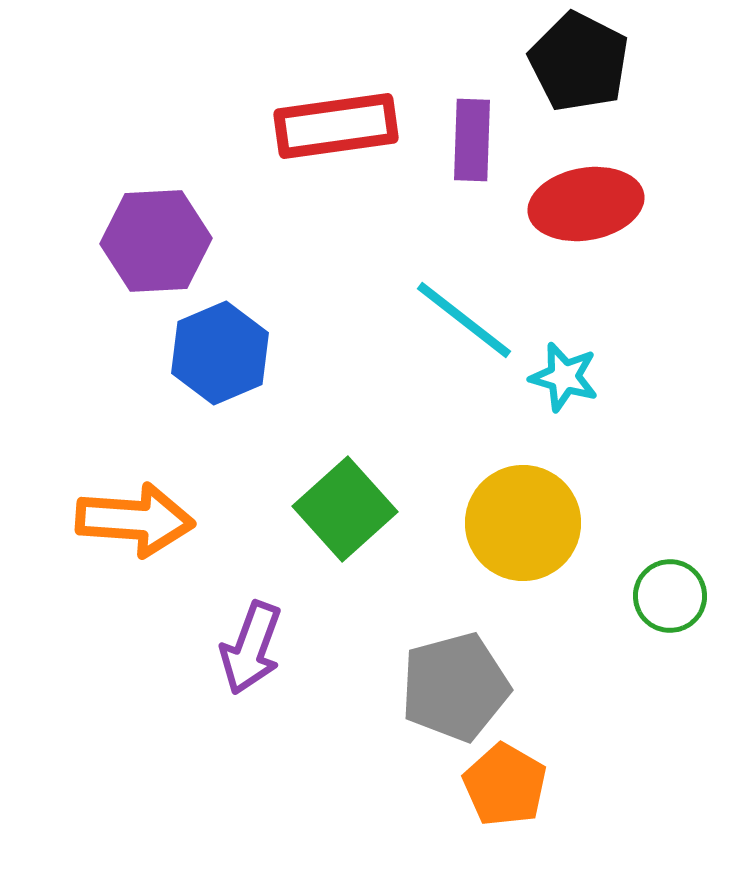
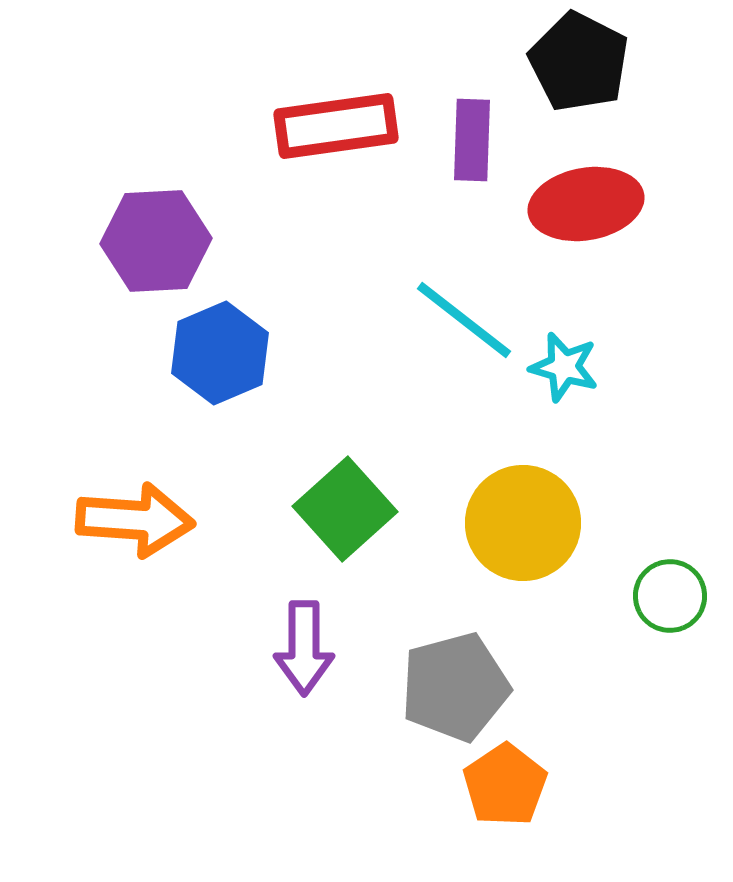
cyan star: moved 10 px up
purple arrow: moved 53 px right; rotated 20 degrees counterclockwise
orange pentagon: rotated 8 degrees clockwise
